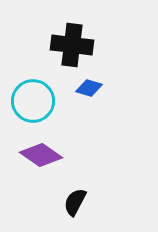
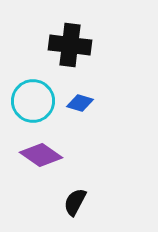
black cross: moved 2 px left
blue diamond: moved 9 px left, 15 px down
